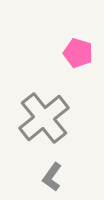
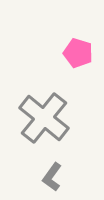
gray cross: rotated 12 degrees counterclockwise
